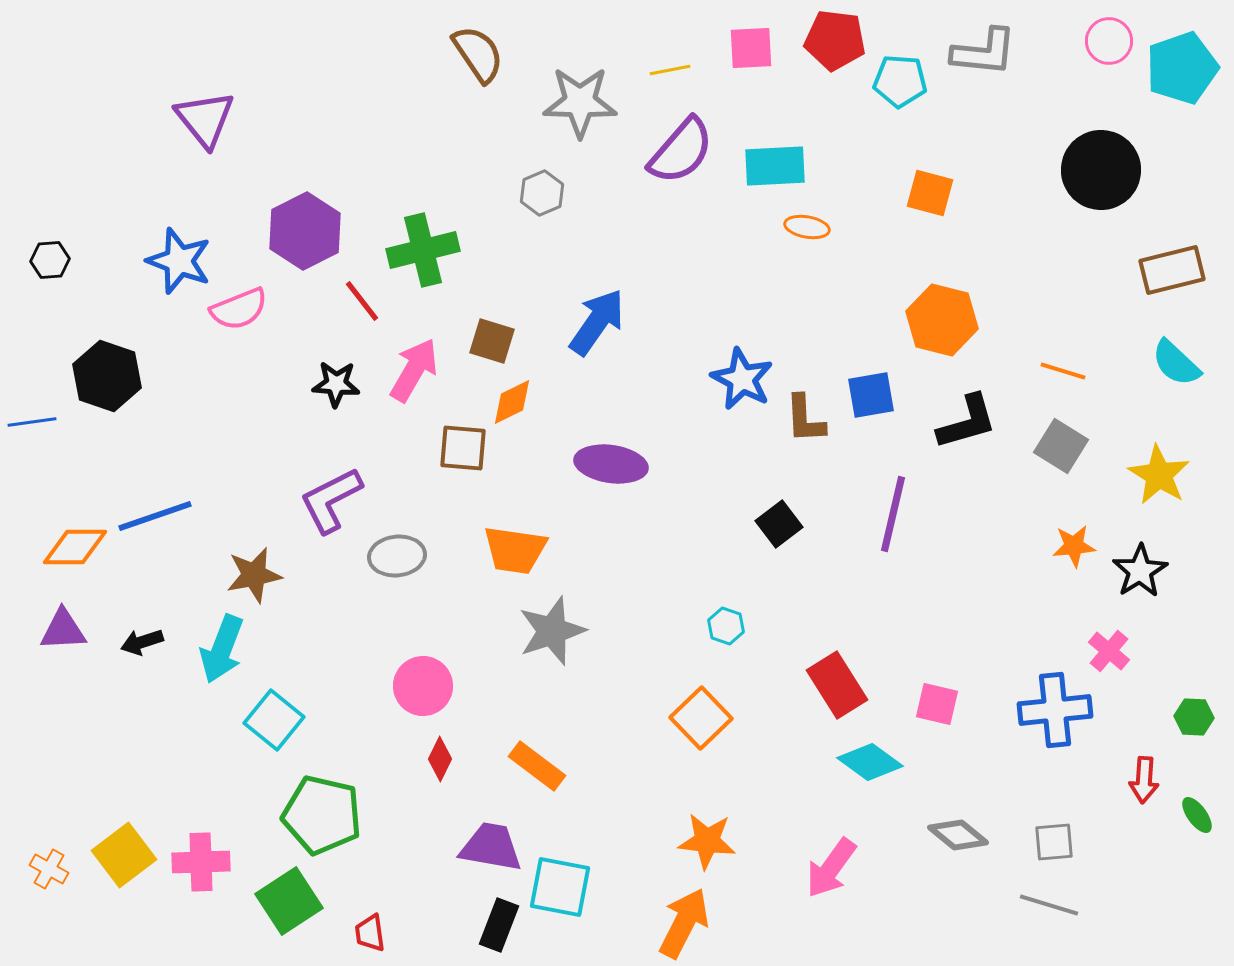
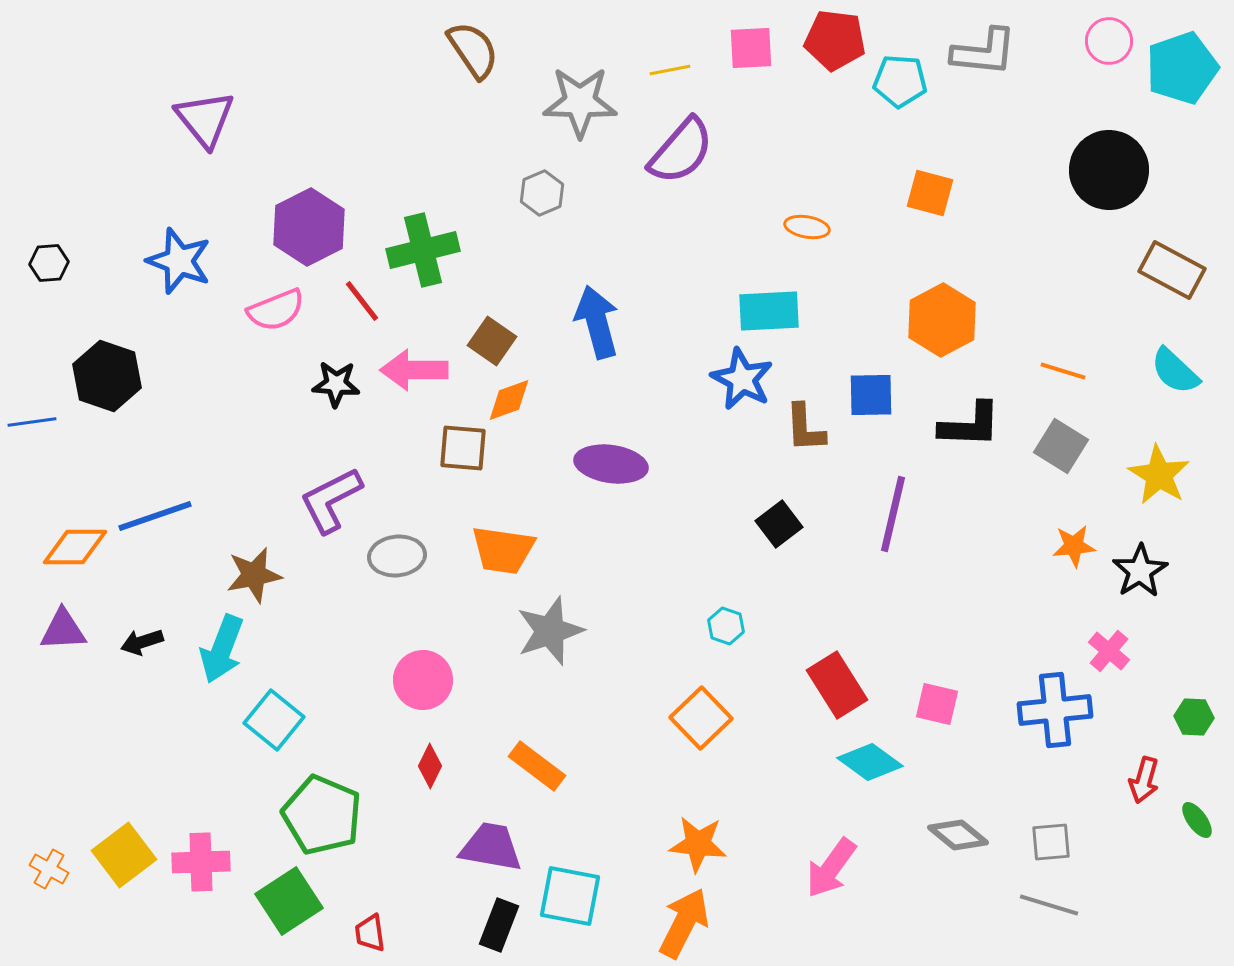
brown semicircle at (478, 54): moved 5 px left, 4 px up
cyan rectangle at (775, 166): moved 6 px left, 145 px down
black circle at (1101, 170): moved 8 px right
purple hexagon at (305, 231): moved 4 px right, 4 px up
black hexagon at (50, 260): moved 1 px left, 3 px down
brown rectangle at (1172, 270): rotated 42 degrees clockwise
pink semicircle at (239, 309): moved 37 px right, 1 px down
orange hexagon at (942, 320): rotated 18 degrees clockwise
blue arrow at (597, 322): rotated 50 degrees counterclockwise
brown square at (492, 341): rotated 18 degrees clockwise
cyan semicircle at (1176, 363): moved 1 px left, 8 px down
pink arrow at (414, 370): rotated 120 degrees counterclockwise
blue square at (871, 395): rotated 9 degrees clockwise
orange diamond at (512, 402): moved 3 px left, 2 px up; rotated 6 degrees clockwise
brown L-shape at (805, 419): moved 9 px down
black L-shape at (967, 422): moved 3 px right, 3 px down; rotated 18 degrees clockwise
orange trapezoid at (515, 550): moved 12 px left
gray star at (552, 631): moved 2 px left
pink circle at (423, 686): moved 6 px up
red diamond at (440, 759): moved 10 px left, 7 px down
red arrow at (1144, 780): rotated 12 degrees clockwise
green pentagon at (322, 815): rotated 10 degrees clockwise
green ellipse at (1197, 815): moved 5 px down
orange star at (707, 841): moved 9 px left, 3 px down
gray square at (1054, 842): moved 3 px left
cyan square at (560, 887): moved 10 px right, 9 px down
